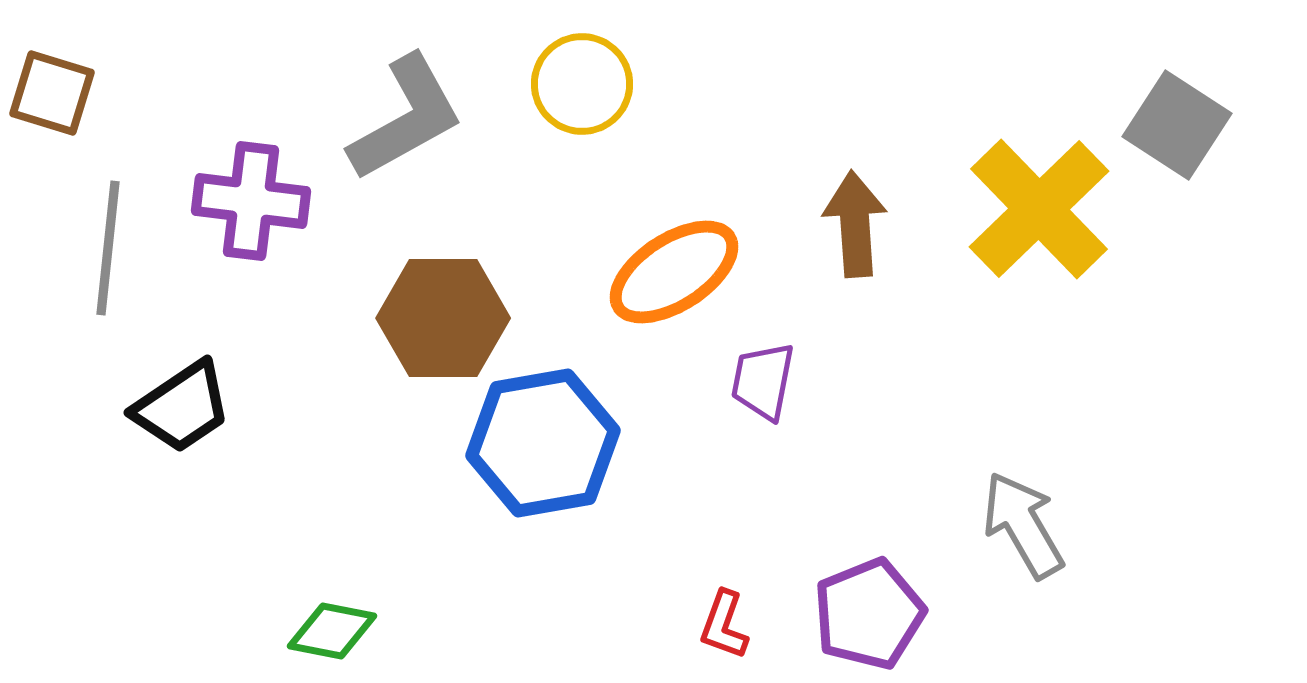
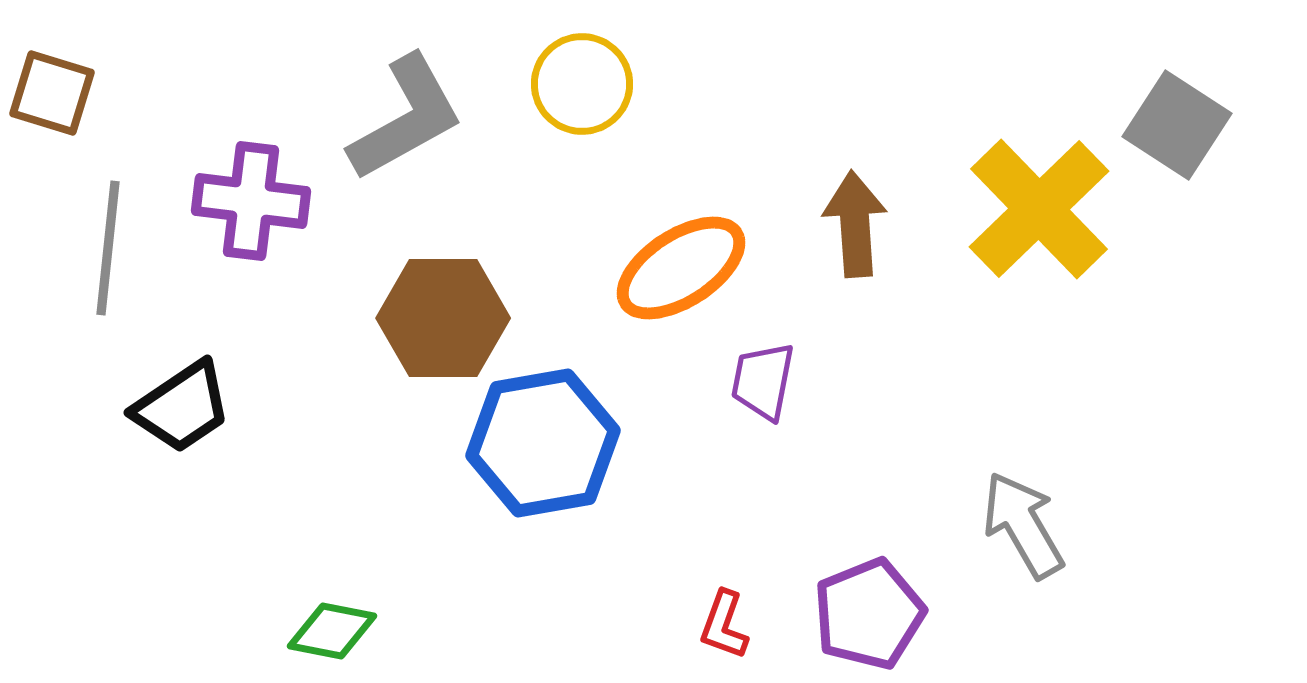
orange ellipse: moved 7 px right, 4 px up
